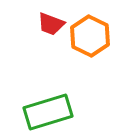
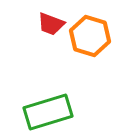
orange hexagon: rotated 9 degrees counterclockwise
